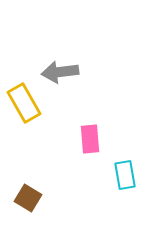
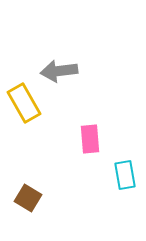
gray arrow: moved 1 px left, 1 px up
